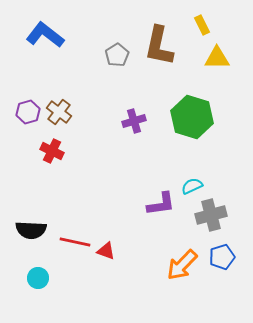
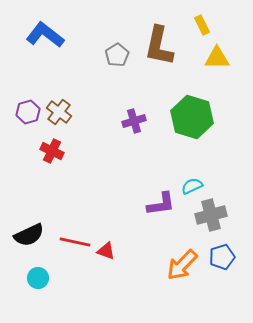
black semicircle: moved 2 px left, 5 px down; rotated 28 degrees counterclockwise
